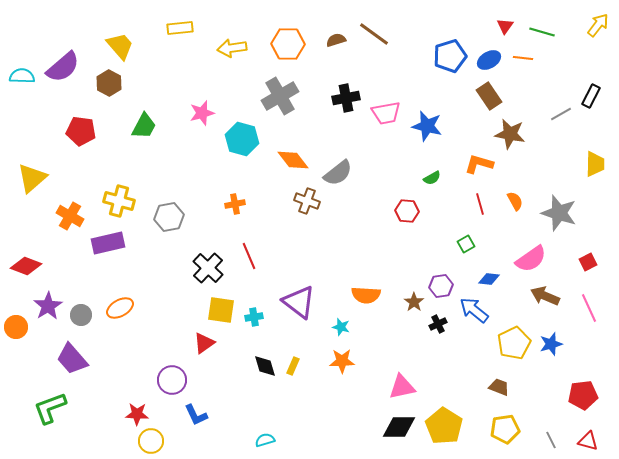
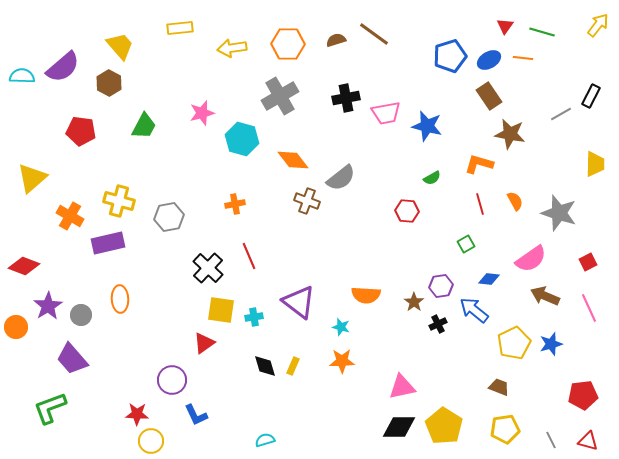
gray semicircle at (338, 173): moved 3 px right, 5 px down
red diamond at (26, 266): moved 2 px left
orange ellipse at (120, 308): moved 9 px up; rotated 64 degrees counterclockwise
